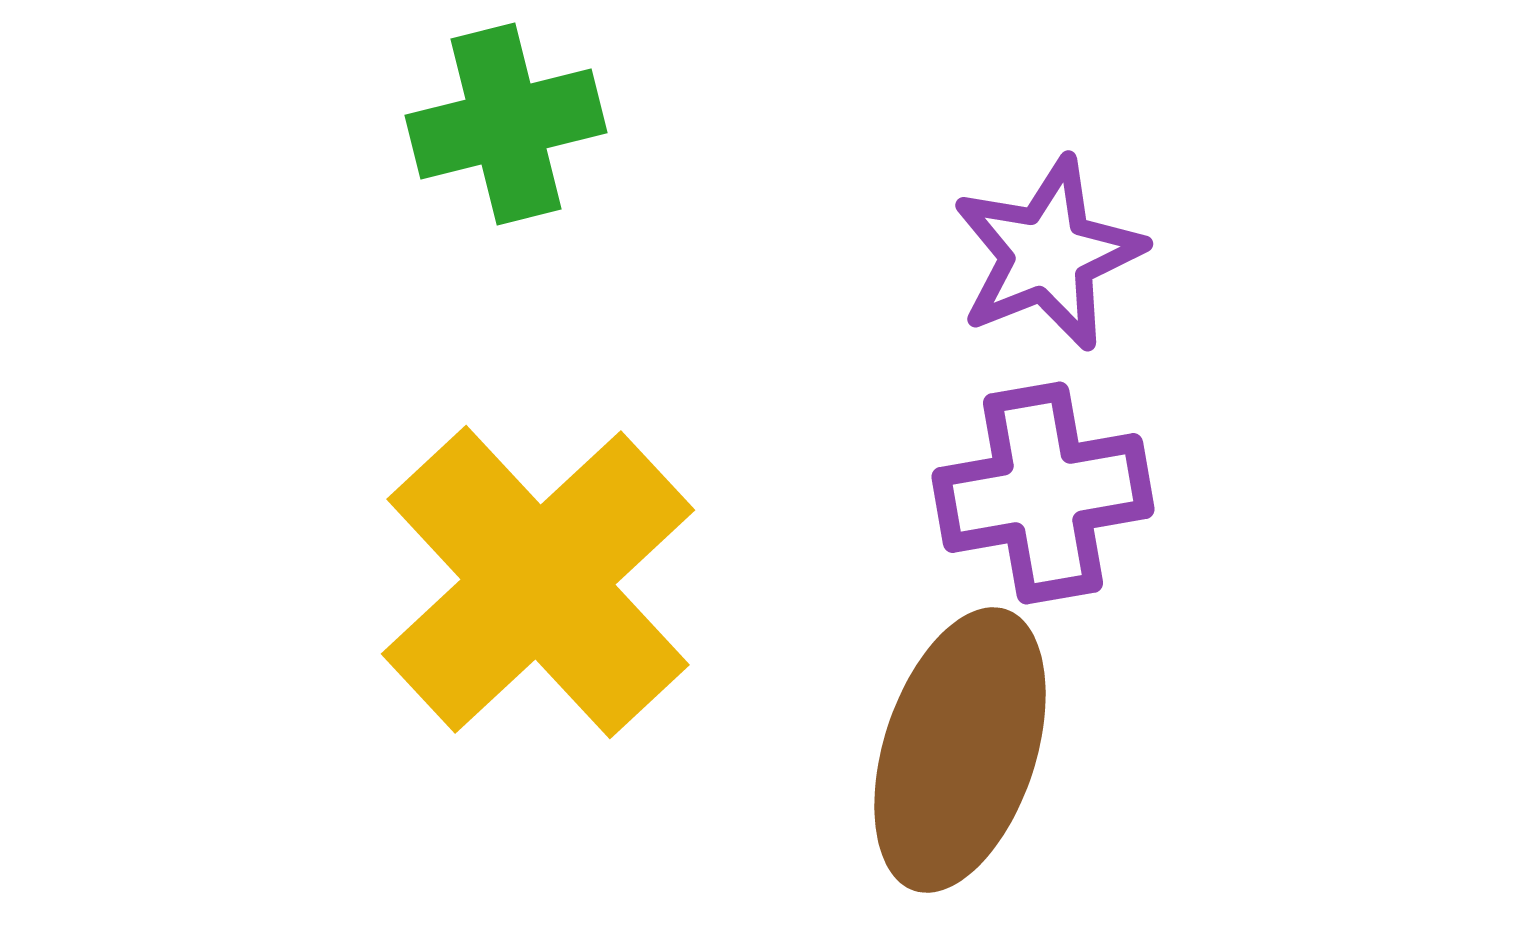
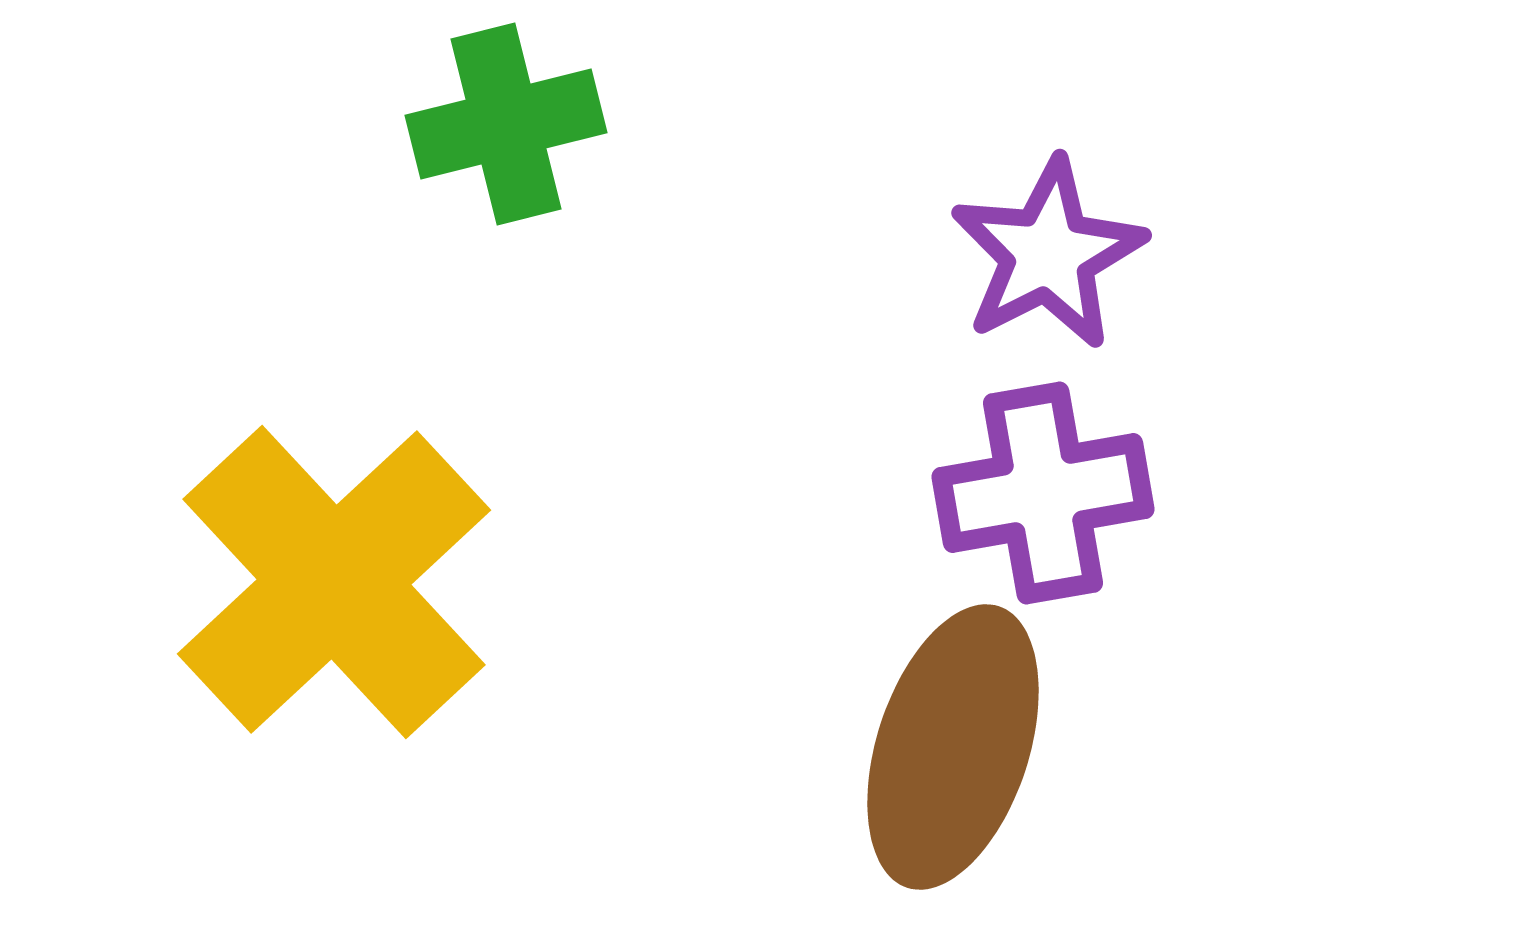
purple star: rotated 5 degrees counterclockwise
yellow cross: moved 204 px left
brown ellipse: moved 7 px left, 3 px up
